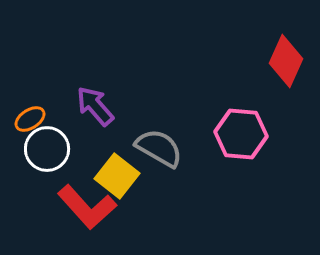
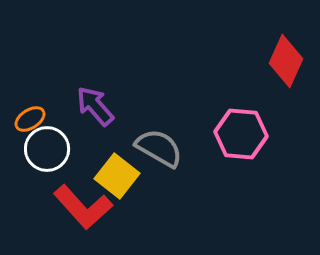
red L-shape: moved 4 px left
